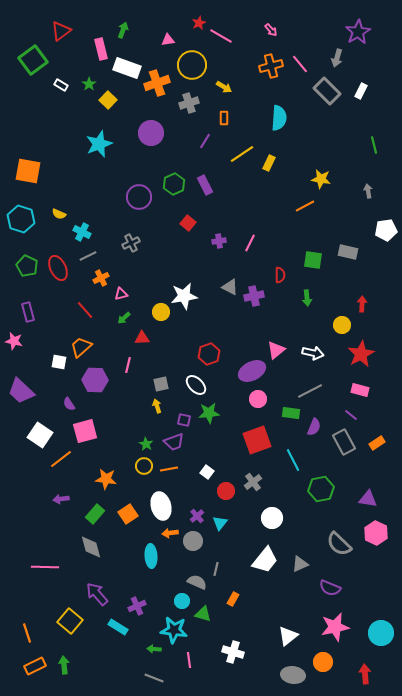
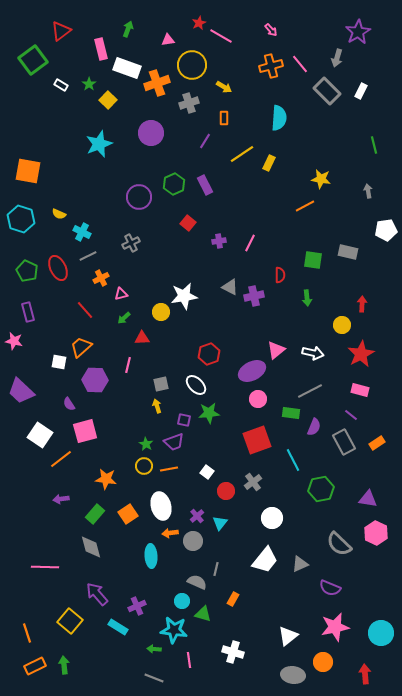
green arrow at (123, 30): moved 5 px right, 1 px up
green pentagon at (27, 266): moved 5 px down
